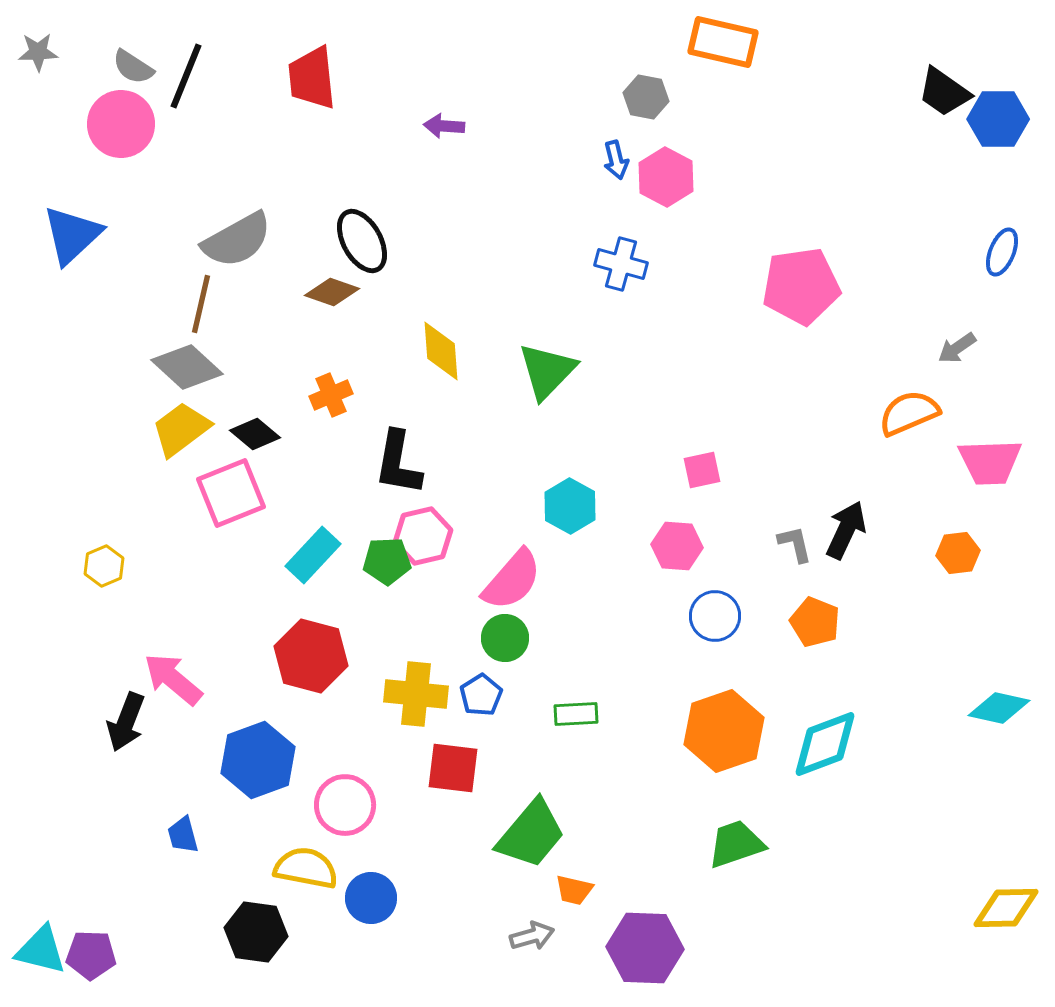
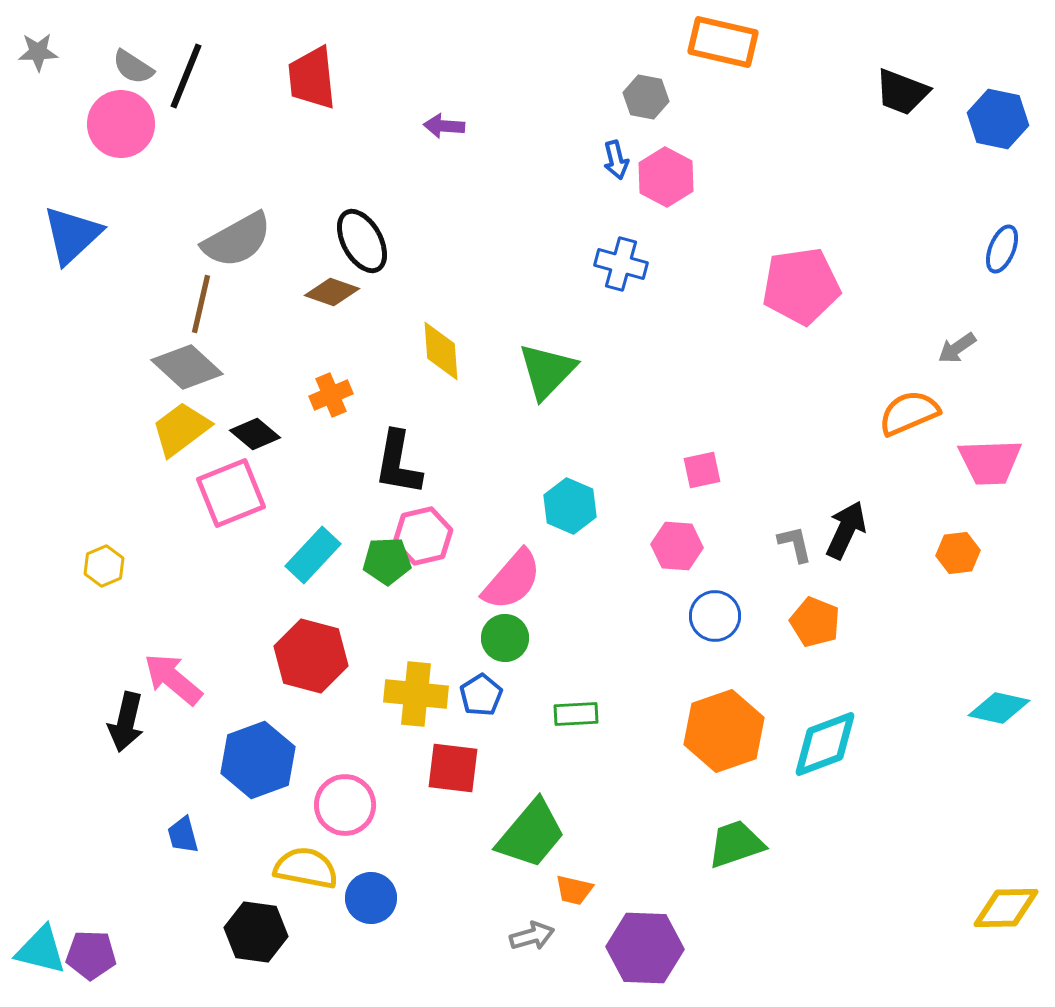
black trapezoid at (944, 92): moved 42 px left; rotated 14 degrees counterclockwise
blue hexagon at (998, 119): rotated 12 degrees clockwise
blue ellipse at (1002, 252): moved 3 px up
cyan hexagon at (570, 506): rotated 6 degrees counterclockwise
black arrow at (126, 722): rotated 8 degrees counterclockwise
